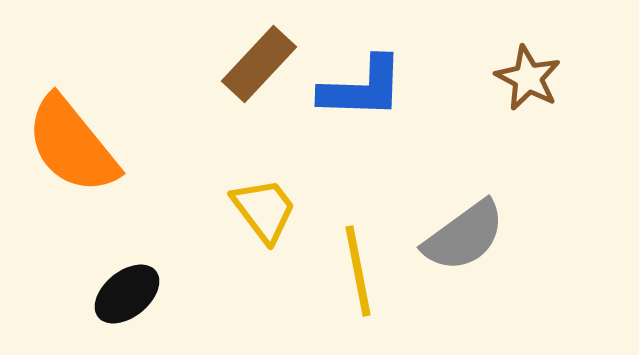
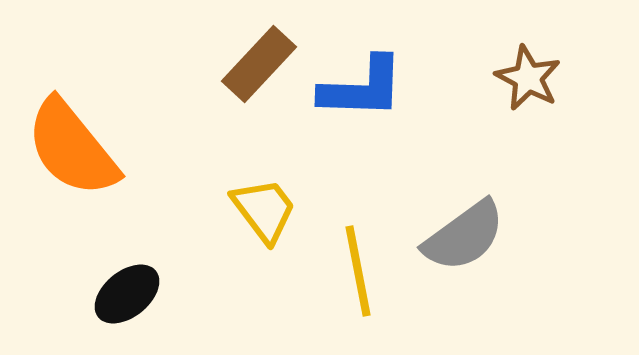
orange semicircle: moved 3 px down
